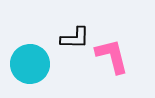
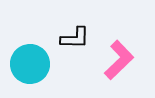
pink L-shape: moved 7 px right, 4 px down; rotated 60 degrees clockwise
